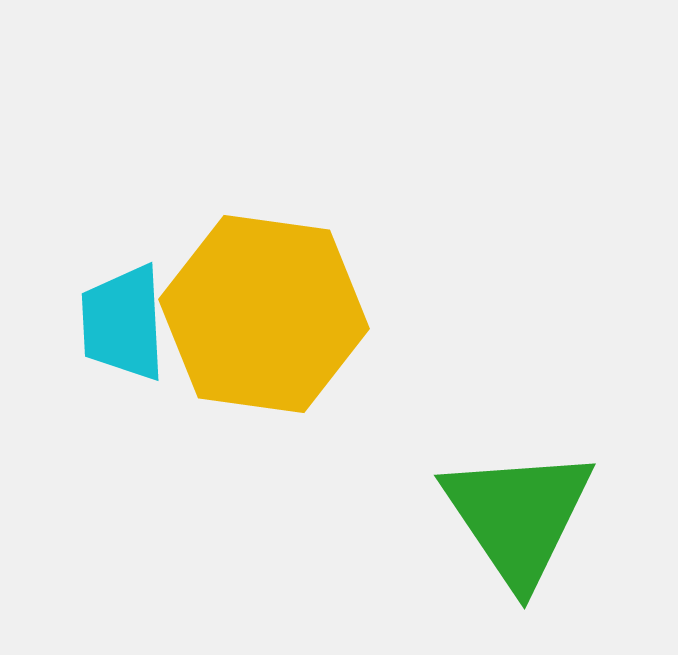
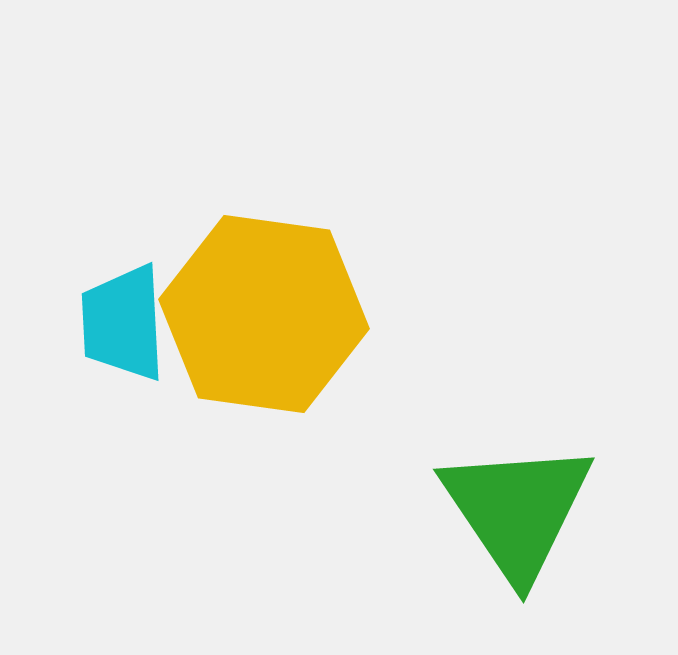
green triangle: moved 1 px left, 6 px up
